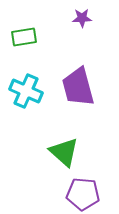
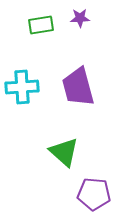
purple star: moved 2 px left
green rectangle: moved 17 px right, 12 px up
cyan cross: moved 4 px left, 4 px up; rotated 28 degrees counterclockwise
purple pentagon: moved 11 px right
